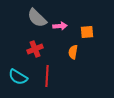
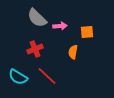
red line: rotated 50 degrees counterclockwise
